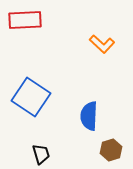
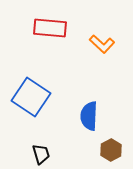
red rectangle: moved 25 px right, 8 px down; rotated 8 degrees clockwise
brown hexagon: rotated 10 degrees counterclockwise
